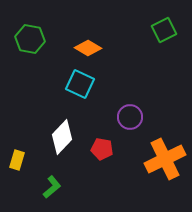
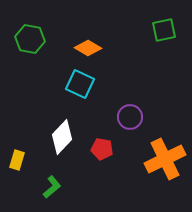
green square: rotated 15 degrees clockwise
